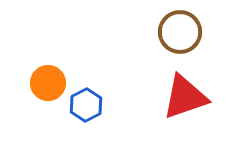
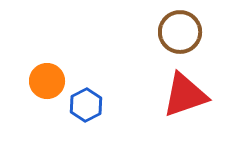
orange circle: moved 1 px left, 2 px up
red triangle: moved 2 px up
